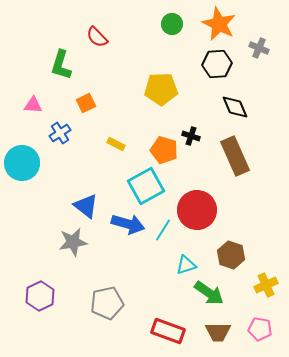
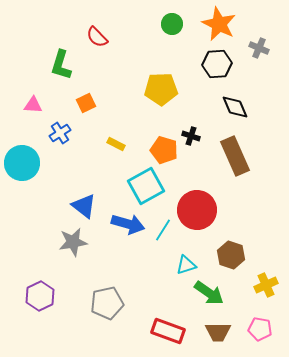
blue triangle: moved 2 px left
